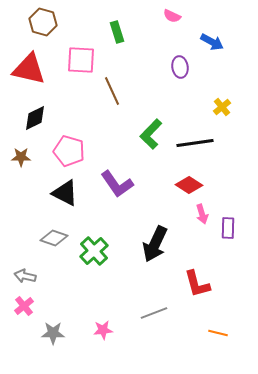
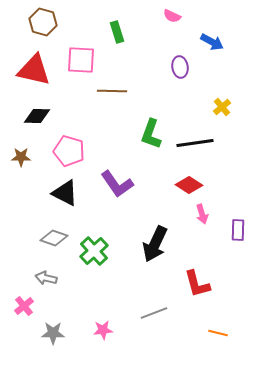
red triangle: moved 5 px right, 1 px down
brown line: rotated 64 degrees counterclockwise
black diamond: moved 2 px right, 2 px up; rotated 28 degrees clockwise
green L-shape: rotated 24 degrees counterclockwise
purple rectangle: moved 10 px right, 2 px down
gray arrow: moved 21 px right, 2 px down
